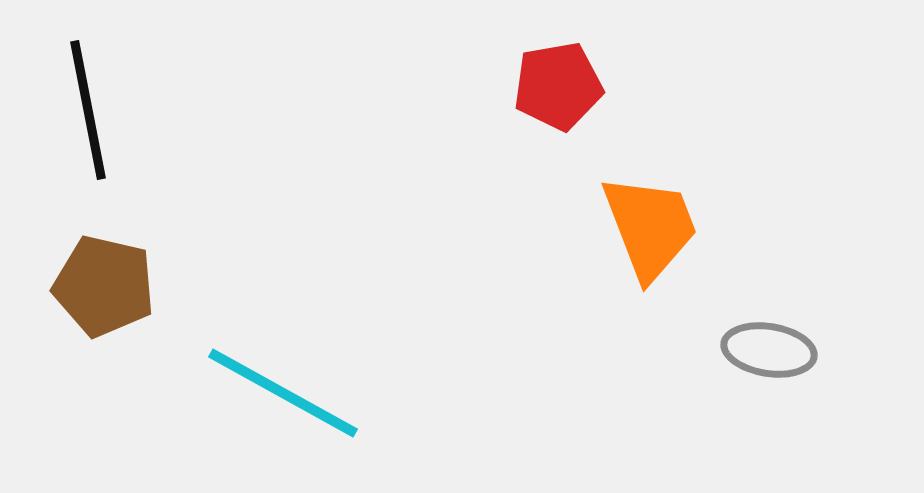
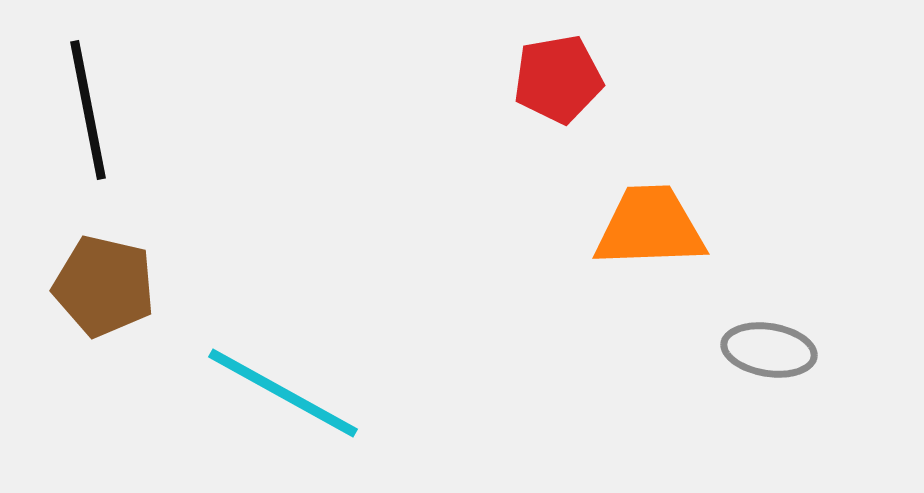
red pentagon: moved 7 px up
orange trapezoid: rotated 71 degrees counterclockwise
